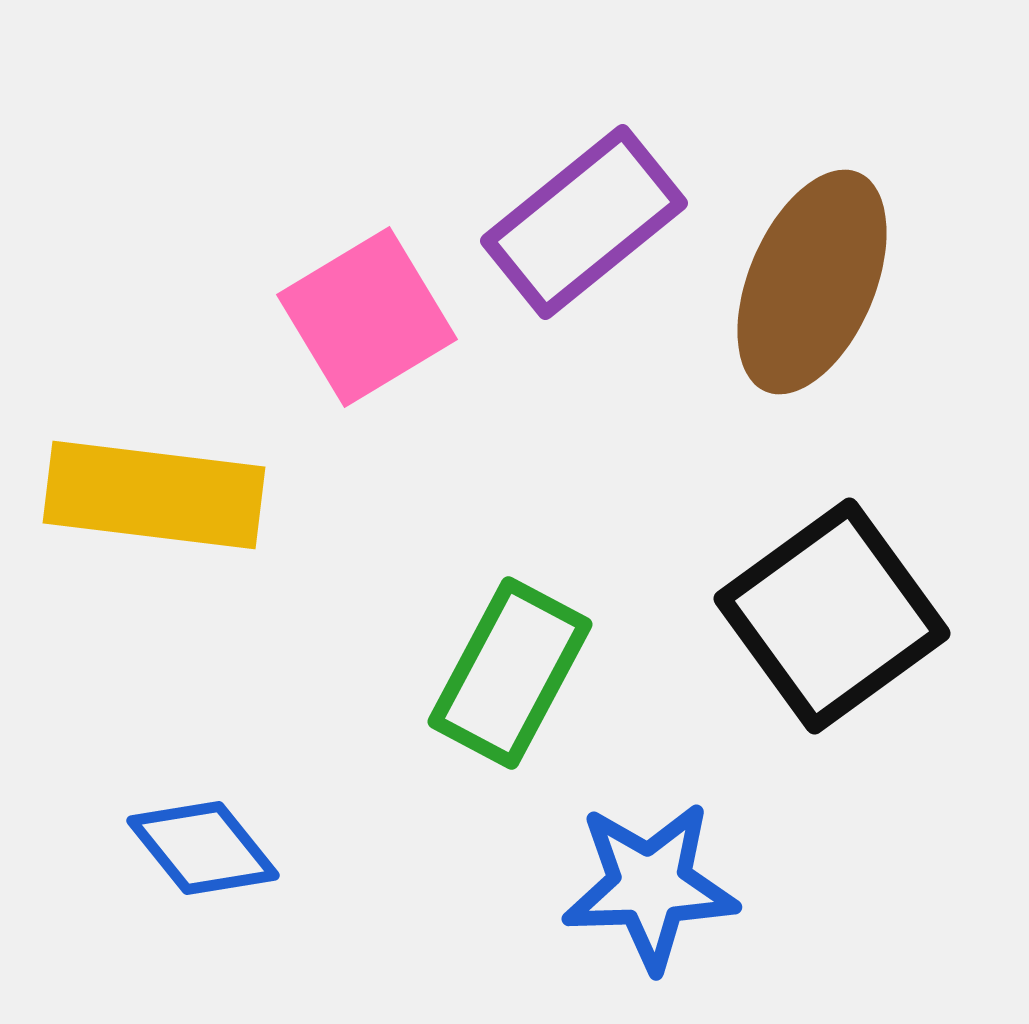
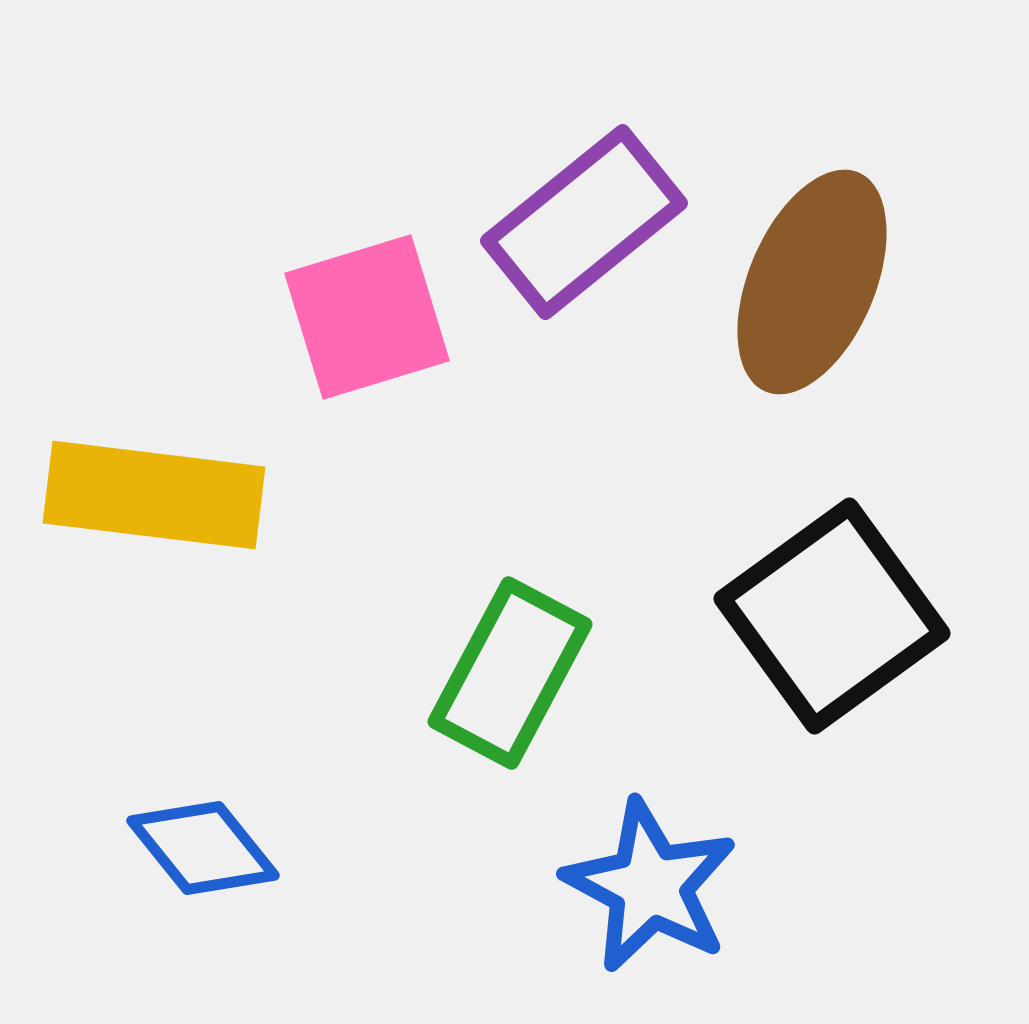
pink square: rotated 14 degrees clockwise
blue star: rotated 30 degrees clockwise
